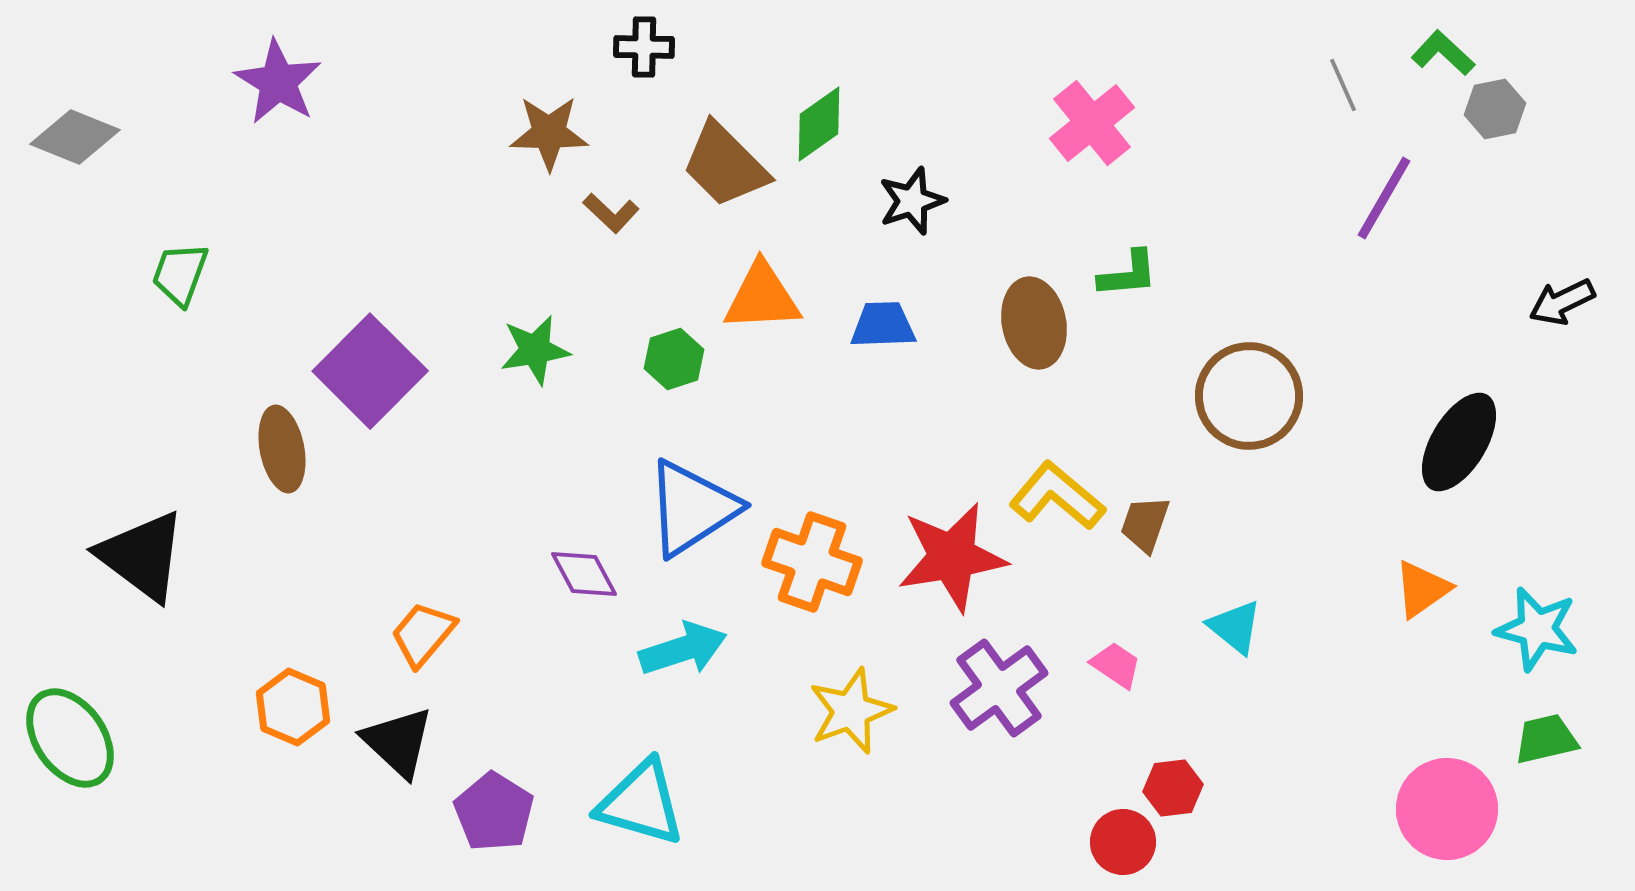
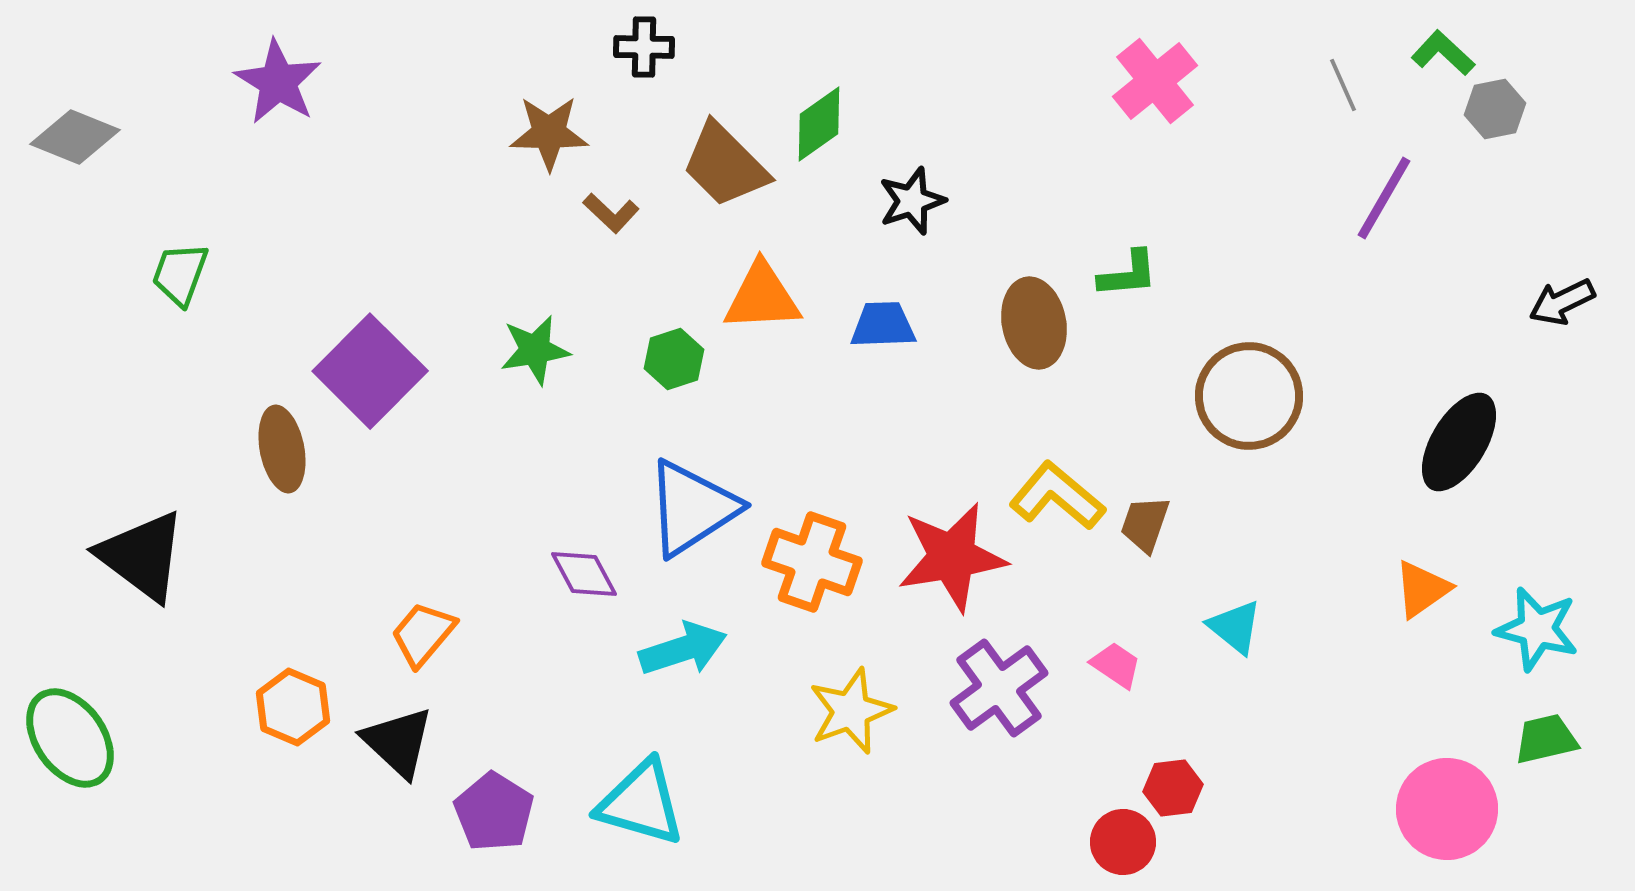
pink cross at (1092, 123): moved 63 px right, 42 px up
